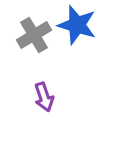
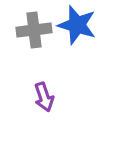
gray cross: moved 5 px up; rotated 24 degrees clockwise
